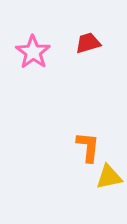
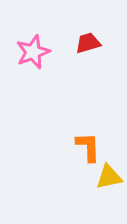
pink star: rotated 16 degrees clockwise
orange L-shape: rotated 8 degrees counterclockwise
